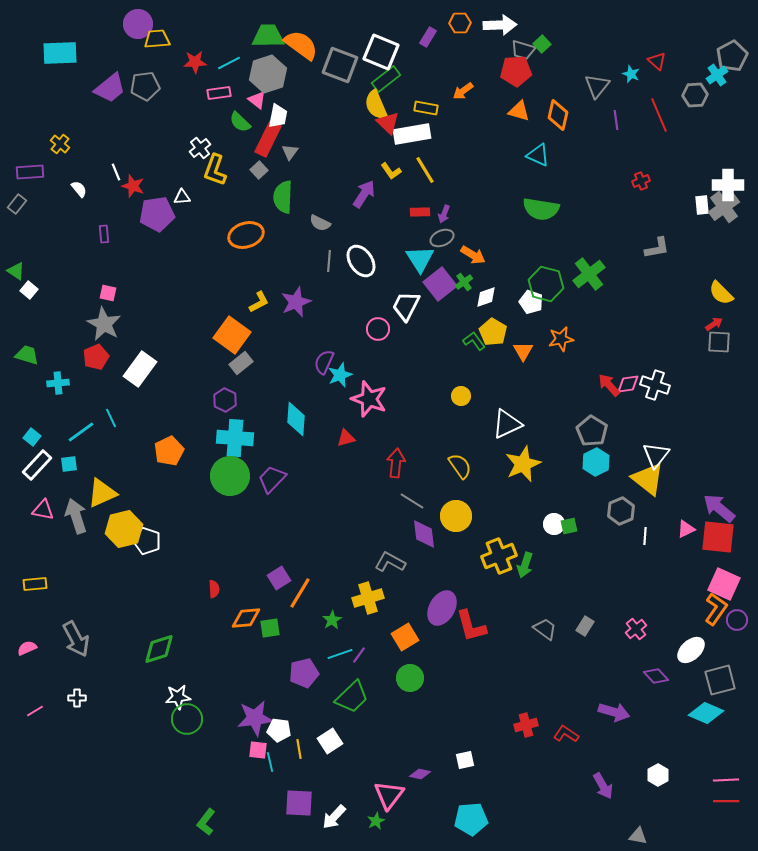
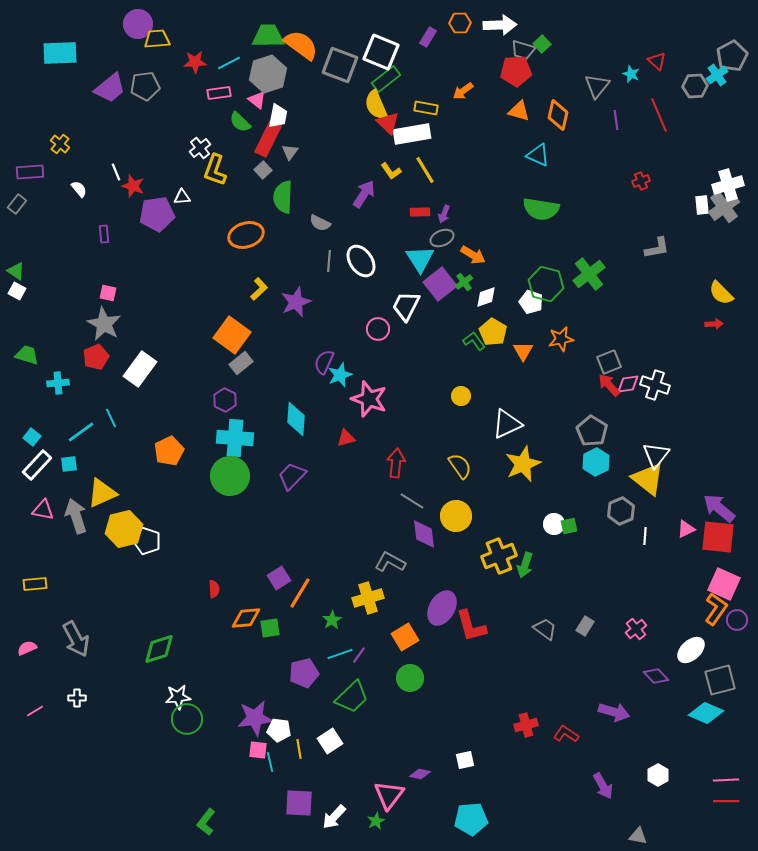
gray hexagon at (695, 95): moved 9 px up
gray square at (259, 170): moved 4 px right
white cross at (728, 185): rotated 16 degrees counterclockwise
white square at (29, 290): moved 12 px left, 1 px down; rotated 12 degrees counterclockwise
yellow L-shape at (259, 302): moved 13 px up; rotated 15 degrees counterclockwise
red arrow at (714, 324): rotated 30 degrees clockwise
gray square at (719, 342): moved 110 px left, 20 px down; rotated 25 degrees counterclockwise
purple trapezoid at (272, 479): moved 20 px right, 3 px up
